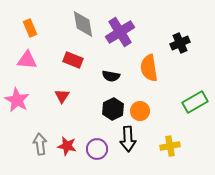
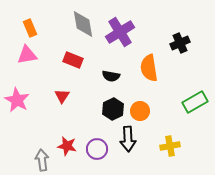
pink triangle: moved 5 px up; rotated 15 degrees counterclockwise
gray arrow: moved 2 px right, 16 px down
